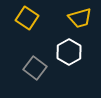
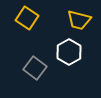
yellow trapezoid: moved 1 px left, 2 px down; rotated 30 degrees clockwise
